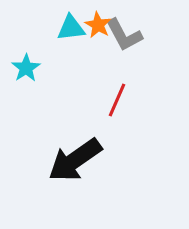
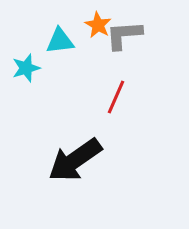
cyan triangle: moved 11 px left, 13 px down
gray L-shape: rotated 114 degrees clockwise
cyan star: rotated 16 degrees clockwise
red line: moved 1 px left, 3 px up
